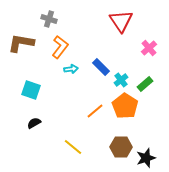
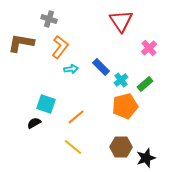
cyan square: moved 15 px right, 14 px down
orange pentagon: rotated 25 degrees clockwise
orange line: moved 19 px left, 6 px down
